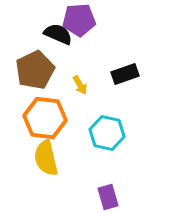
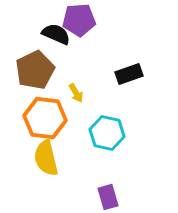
black semicircle: moved 2 px left
black rectangle: moved 4 px right
yellow arrow: moved 4 px left, 8 px down
